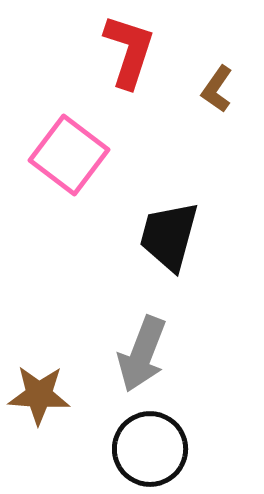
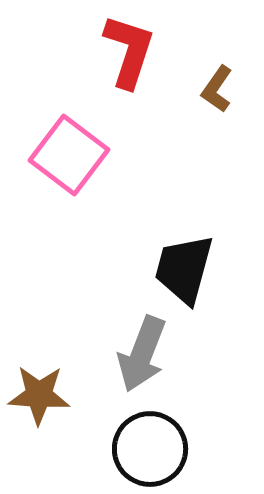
black trapezoid: moved 15 px right, 33 px down
